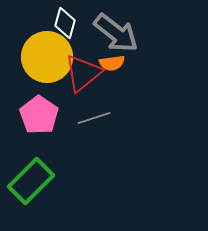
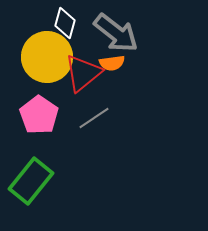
gray line: rotated 16 degrees counterclockwise
green rectangle: rotated 6 degrees counterclockwise
